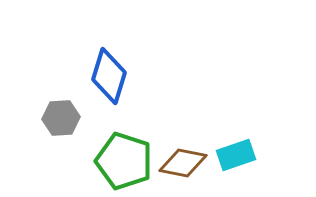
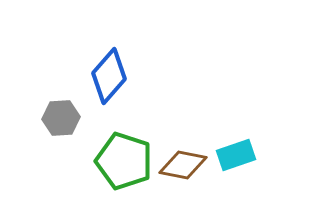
blue diamond: rotated 24 degrees clockwise
brown diamond: moved 2 px down
